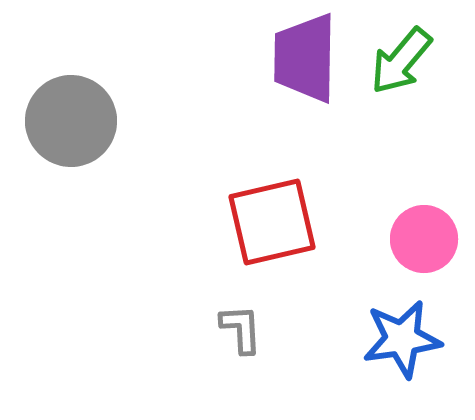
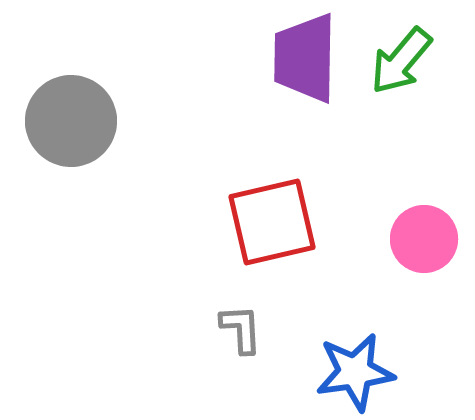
blue star: moved 47 px left, 33 px down
